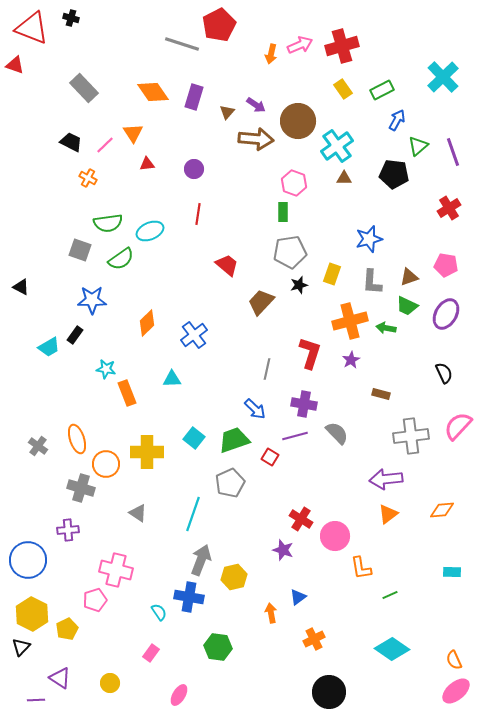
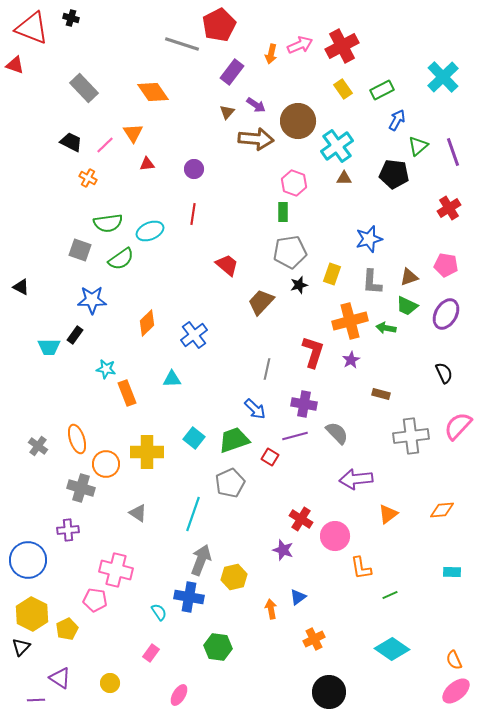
red cross at (342, 46): rotated 12 degrees counterclockwise
purple rectangle at (194, 97): moved 38 px right, 25 px up; rotated 20 degrees clockwise
red line at (198, 214): moved 5 px left
cyan trapezoid at (49, 347): rotated 30 degrees clockwise
red L-shape at (310, 353): moved 3 px right, 1 px up
purple arrow at (386, 479): moved 30 px left
pink pentagon at (95, 600): rotated 25 degrees clockwise
orange arrow at (271, 613): moved 4 px up
